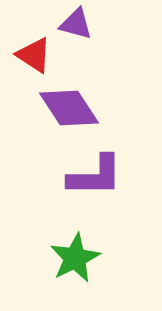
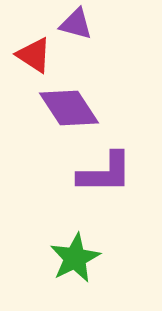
purple L-shape: moved 10 px right, 3 px up
